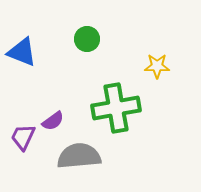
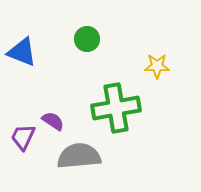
purple semicircle: rotated 110 degrees counterclockwise
